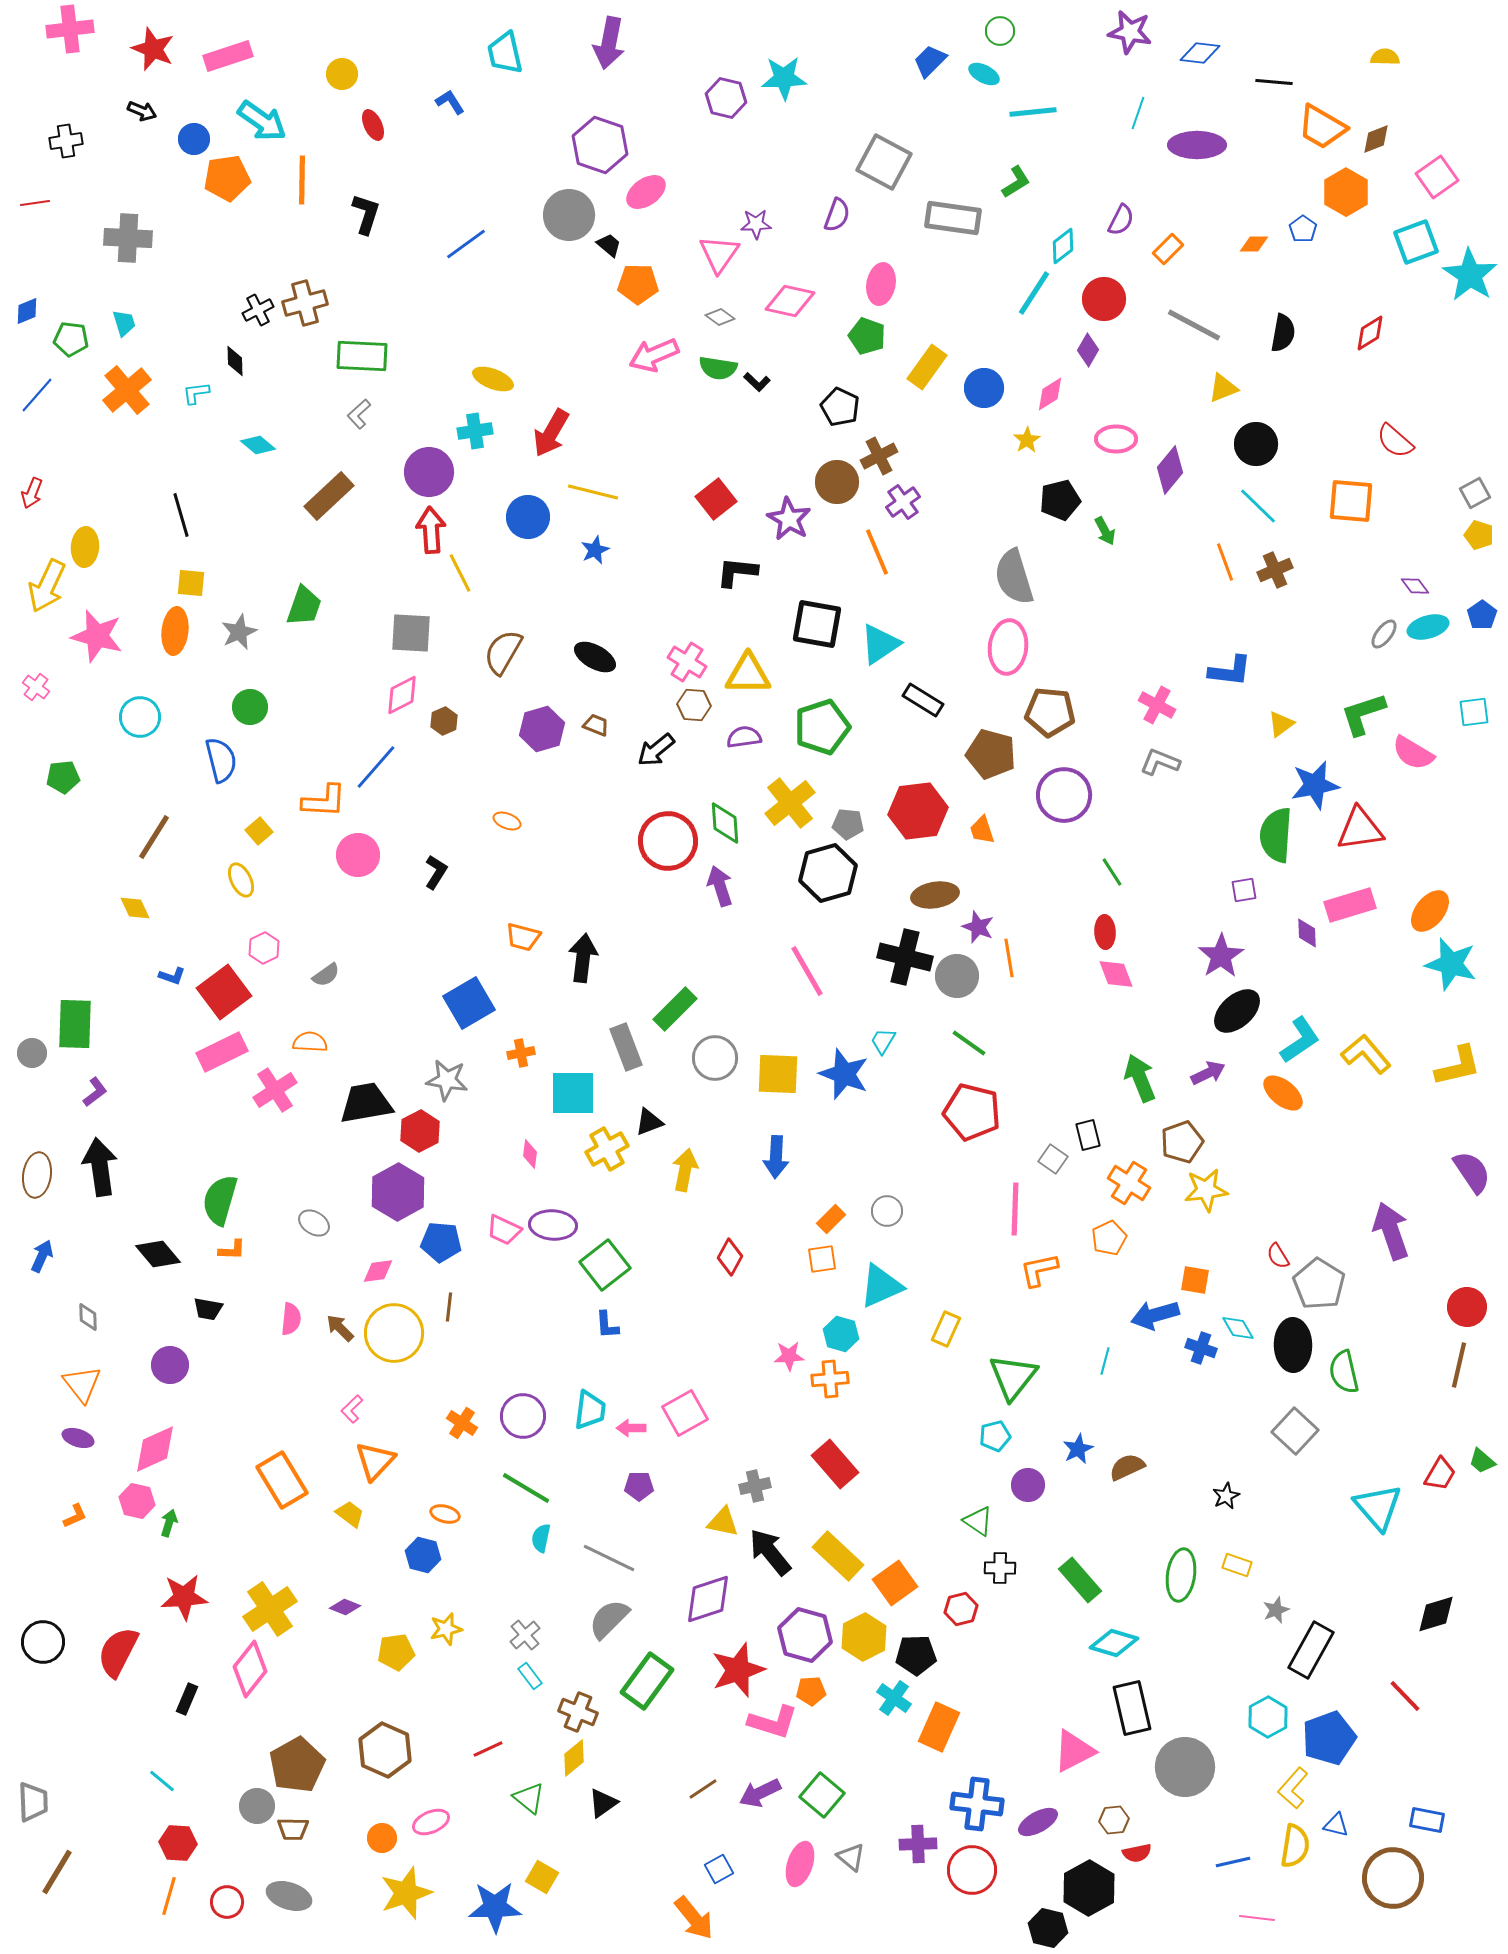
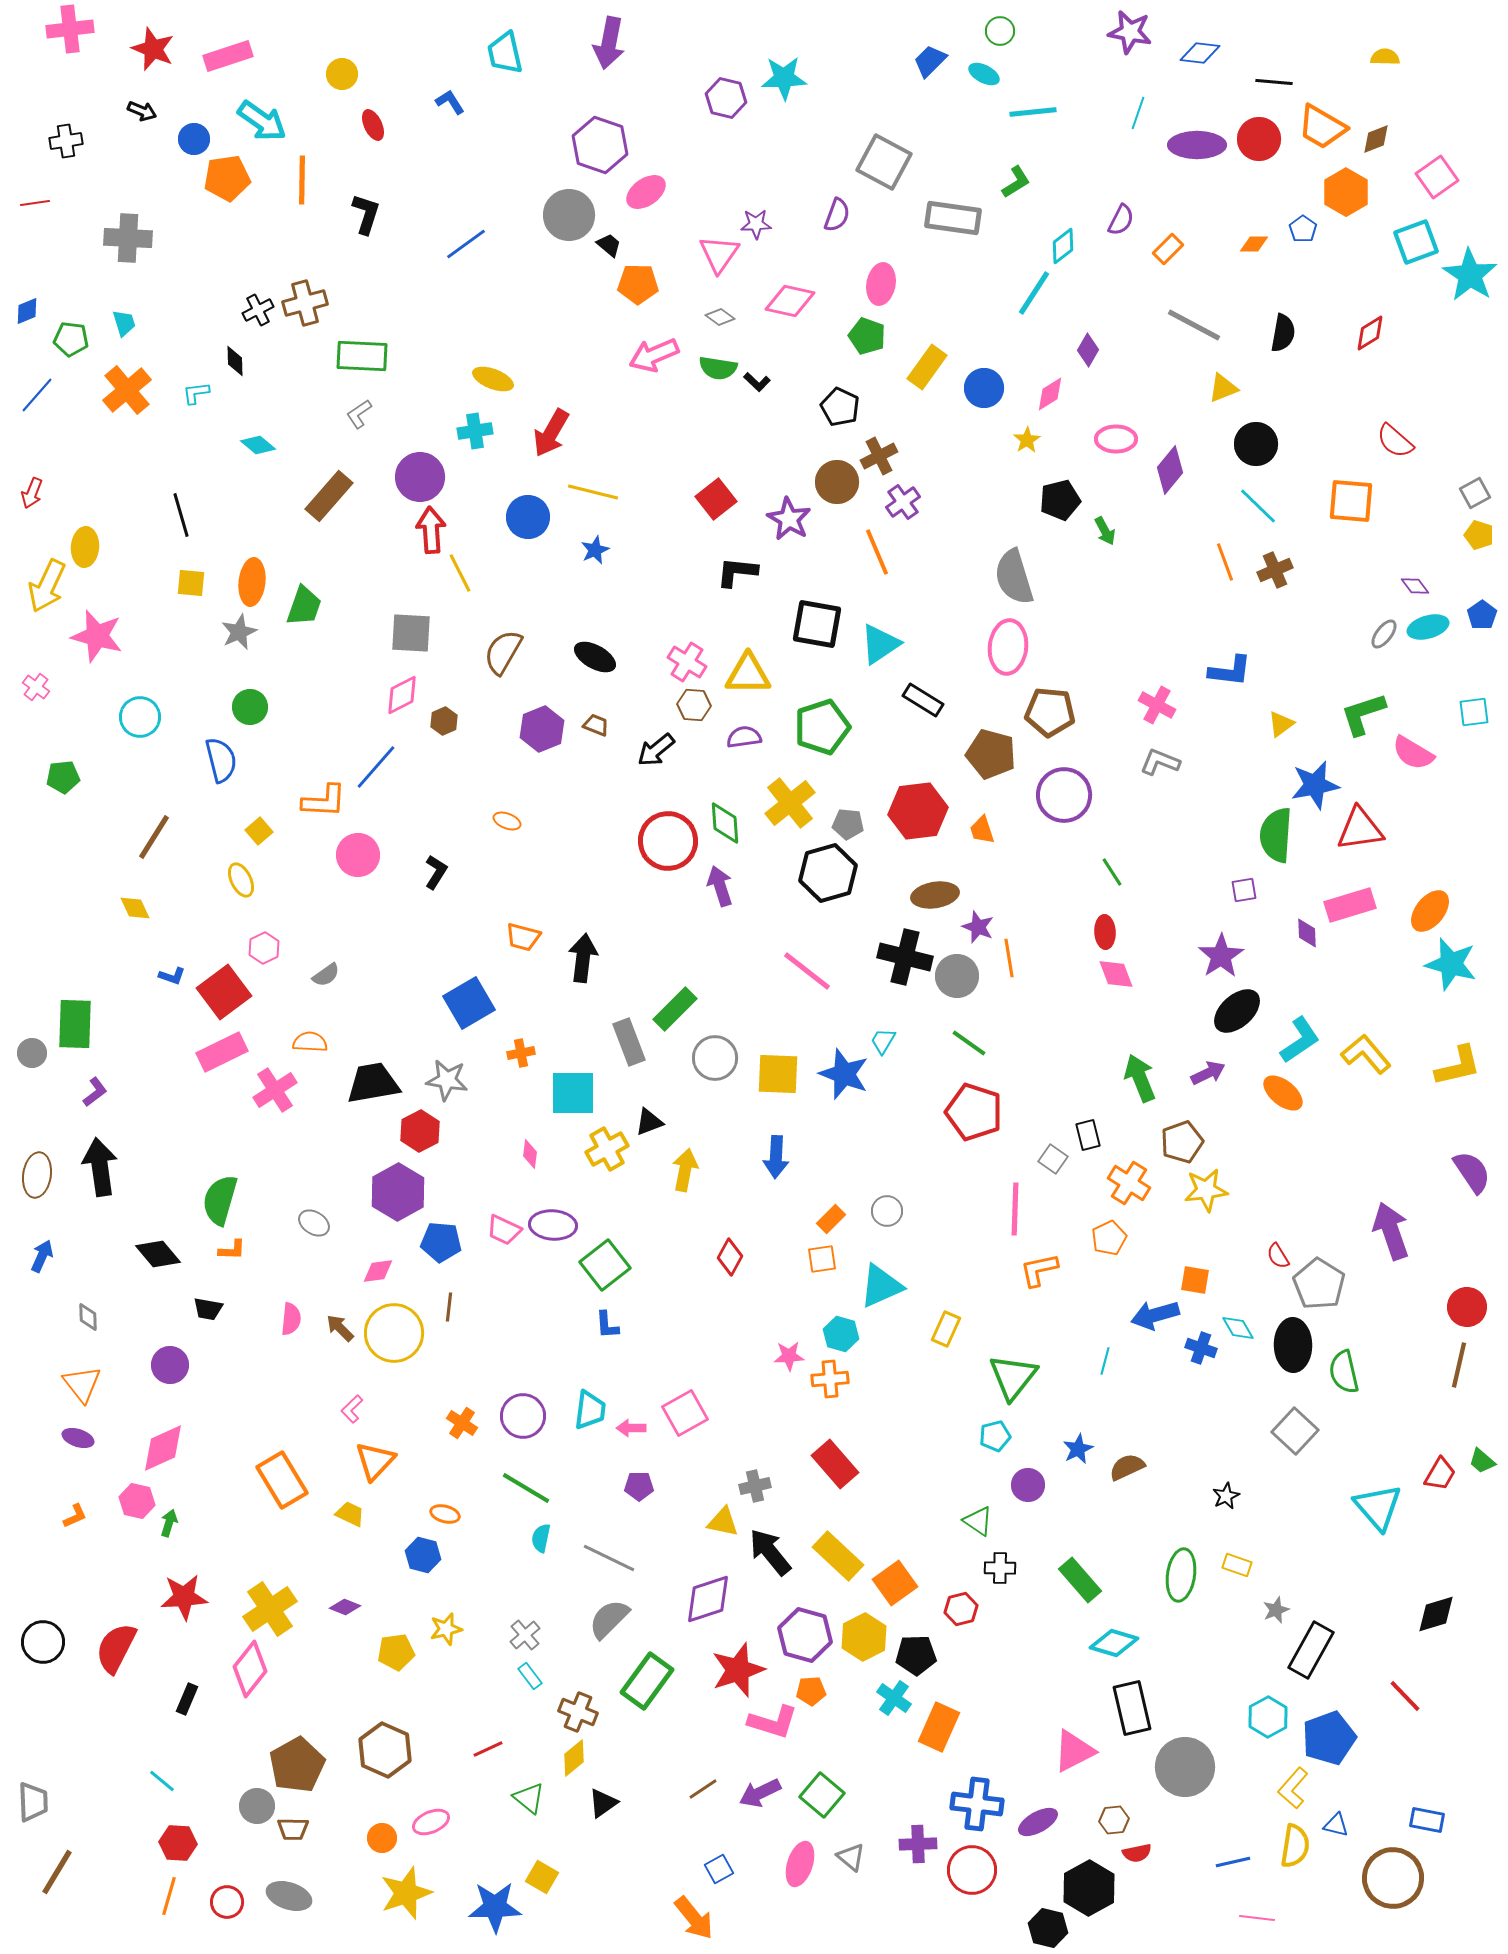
red circle at (1104, 299): moved 155 px right, 160 px up
gray L-shape at (359, 414): rotated 8 degrees clockwise
purple circle at (429, 472): moved 9 px left, 5 px down
brown rectangle at (329, 496): rotated 6 degrees counterclockwise
orange ellipse at (175, 631): moved 77 px right, 49 px up
purple hexagon at (542, 729): rotated 6 degrees counterclockwise
pink line at (807, 971): rotated 22 degrees counterclockwise
gray rectangle at (626, 1047): moved 3 px right, 5 px up
black trapezoid at (366, 1103): moved 7 px right, 20 px up
red pentagon at (972, 1112): moved 2 px right; rotated 4 degrees clockwise
pink diamond at (155, 1449): moved 8 px right, 1 px up
yellow trapezoid at (350, 1514): rotated 12 degrees counterclockwise
red semicircle at (118, 1652): moved 2 px left, 4 px up
